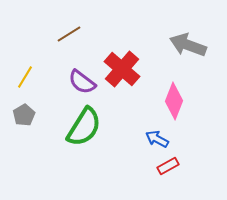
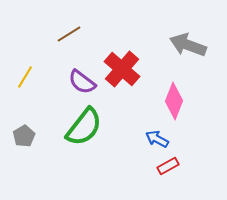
gray pentagon: moved 21 px down
green semicircle: rotated 6 degrees clockwise
